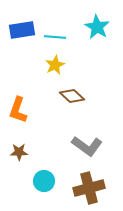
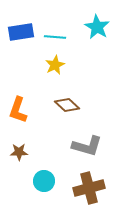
blue rectangle: moved 1 px left, 2 px down
brown diamond: moved 5 px left, 9 px down
gray L-shape: rotated 20 degrees counterclockwise
